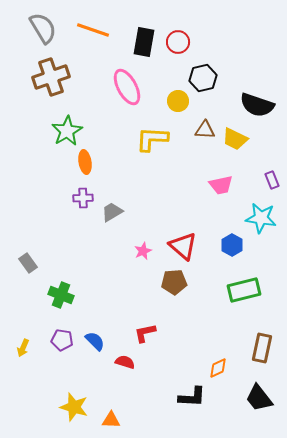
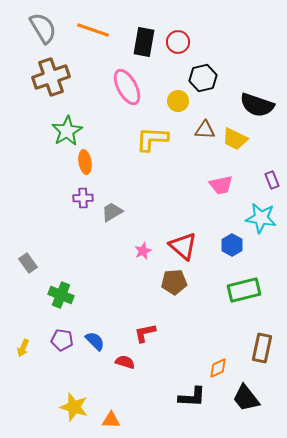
black trapezoid: moved 13 px left
